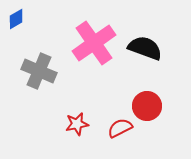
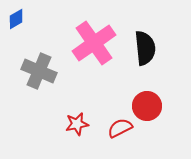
black semicircle: rotated 64 degrees clockwise
